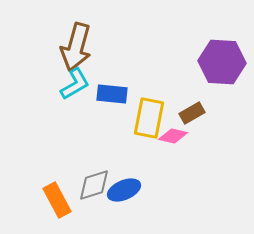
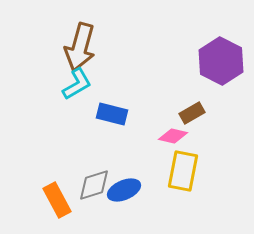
brown arrow: moved 4 px right
purple hexagon: moved 1 px left, 1 px up; rotated 24 degrees clockwise
cyan L-shape: moved 2 px right
blue rectangle: moved 20 px down; rotated 8 degrees clockwise
yellow rectangle: moved 34 px right, 53 px down
